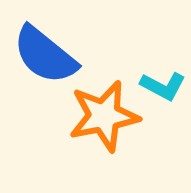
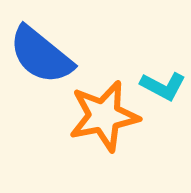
blue semicircle: moved 4 px left
